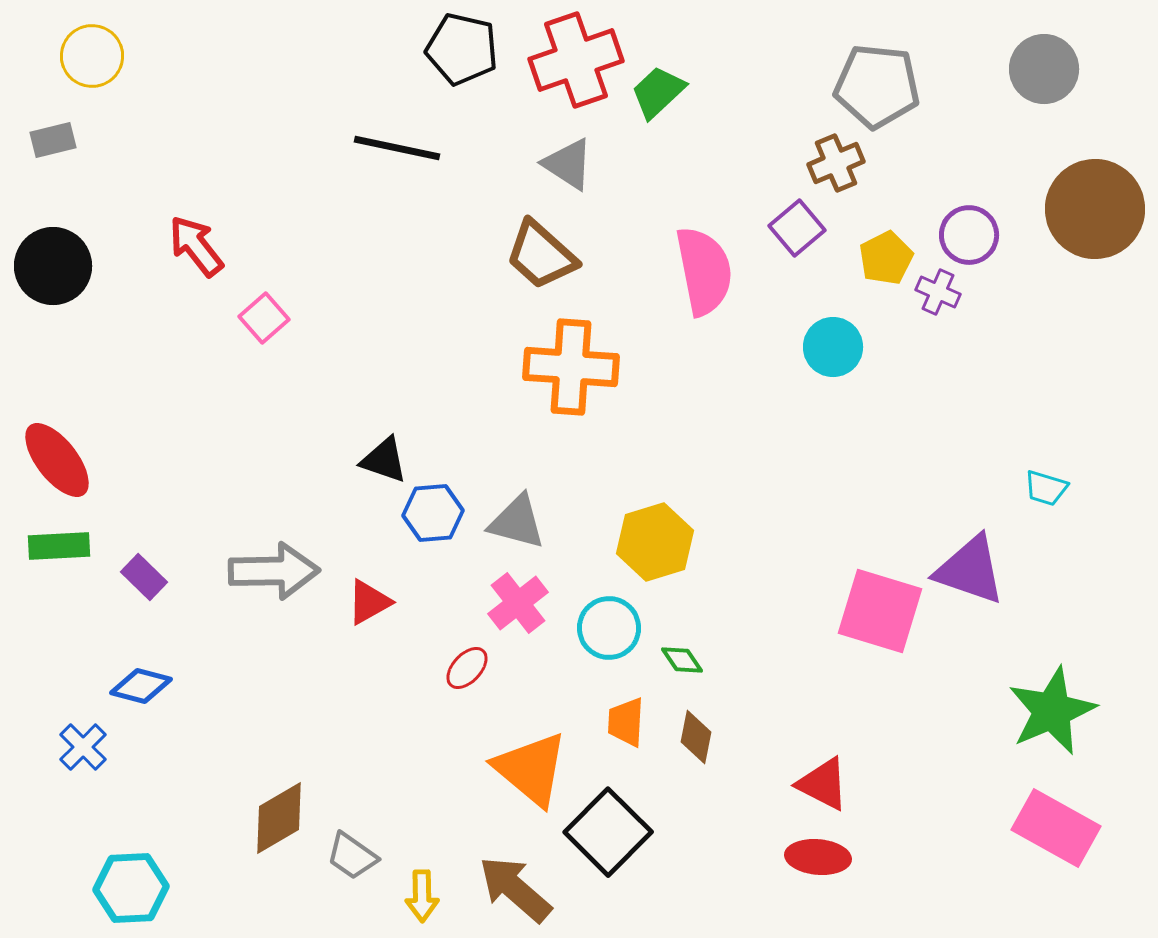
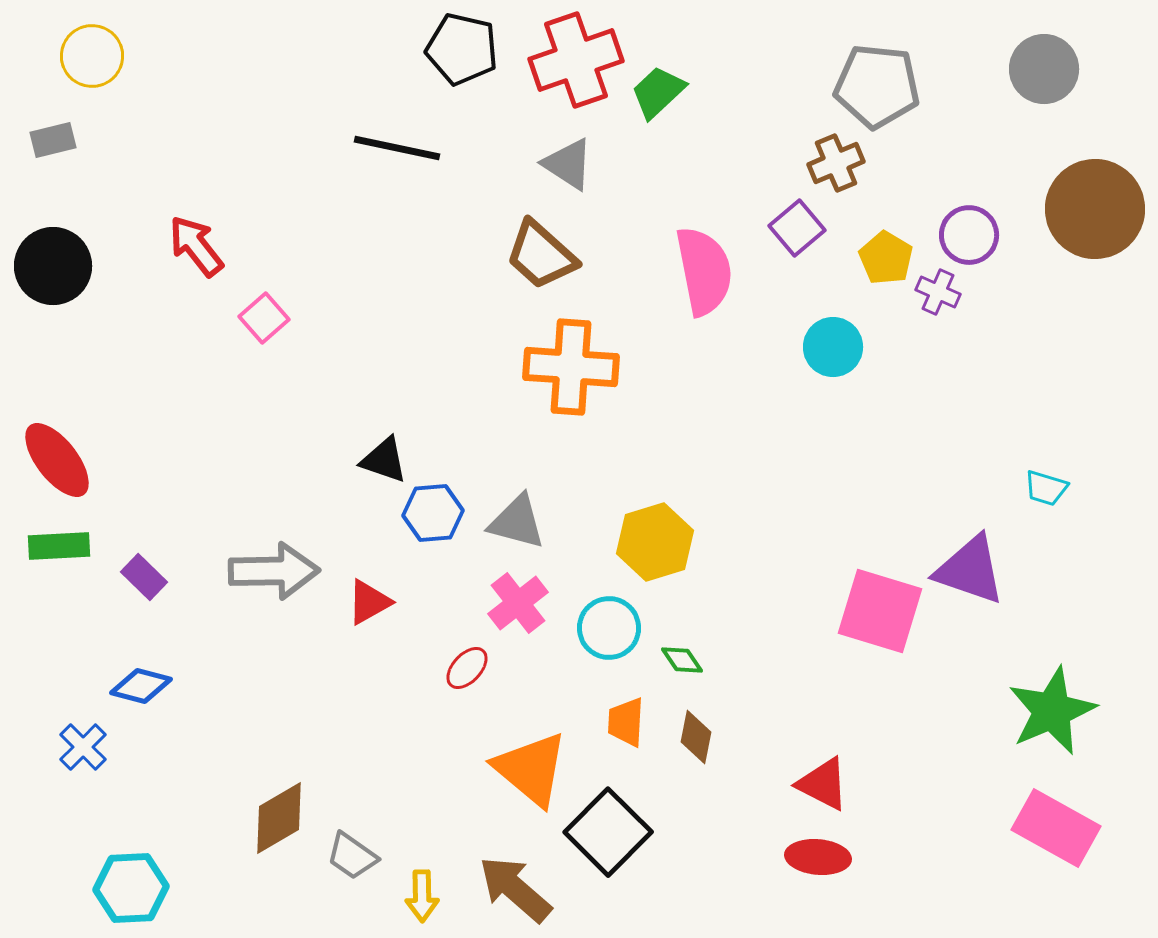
yellow pentagon at (886, 258): rotated 14 degrees counterclockwise
